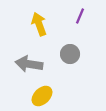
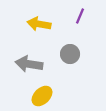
yellow arrow: rotated 60 degrees counterclockwise
